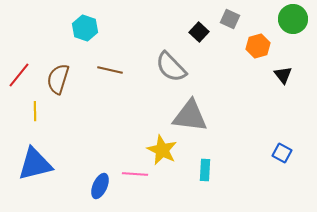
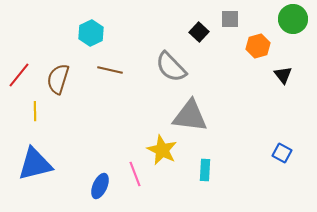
gray square: rotated 24 degrees counterclockwise
cyan hexagon: moved 6 px right, 5 px down; rotated 15 degrees clockwise
pink line: rotated 65 degrees clockwise
